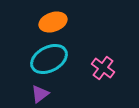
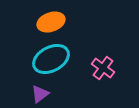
orange ellipse: moved 2 px left
cyan ellipse: moved 2 px right
